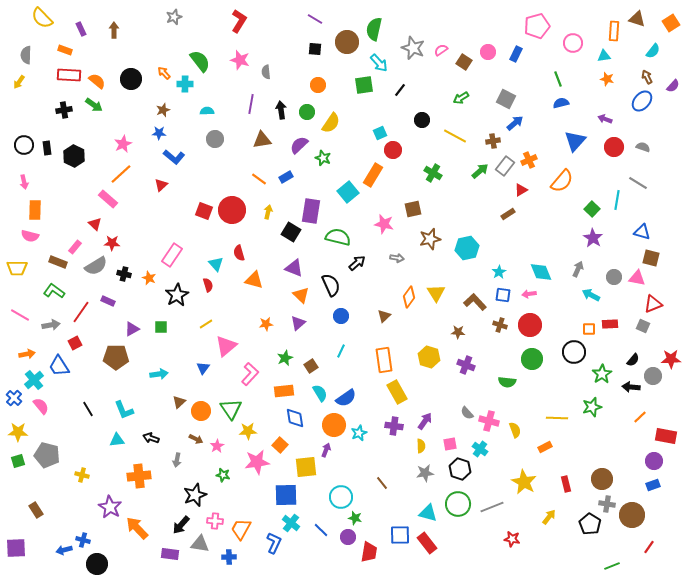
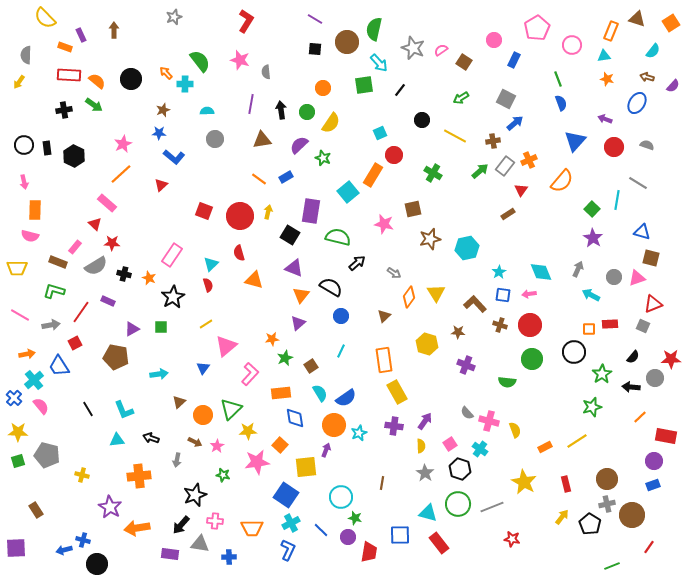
yellow semicircle at (42, 18): moved 3 px right
red L-shape at (239, 21): moved 7 px right
pink pentagon at (537, 26): moved 2 px down; rotated 15 degrees counterclockwise
purple rectangle at (81, 29): moved 6 px down
orange rectangle at (614, 31): moved 3 px left; rotated 18 degrees clockwise
pink circle at (573, 43): moved 1 px left, 2 px down
orange rectangle at (65, 50): moved 3 px up
pink circle at (488, 52): moved 6 px right, 12 px up
blue rectangle at (516, 54): moved 2 px left, 6 px down
orange arrow at (164, 73): moved 2 px right
brown arrow at (647, 77): rotated 48 degrees counterclockwise
orange circle at (318, 85): moved 5 px right, 3 px down
blue ellipse at (642, 101): moved 5 px left, 2 px down; rotated 10 degrees counterclockwise
blue semicircle at (561, 103): rotated 84 degrees clockwise
gray semicircle at (643, 147): moved 4 px right, 2 px up
red circle at (393, 150): moved 1 px right, 5 px down
red triangle at (521, 190): rotated 24 degrees counterclockwise
pink rectangle at (108, 199): moved 1 px left, 4 px down
red circle at (232, 210): moved 8 px right, 6 px down
black square at (291, 232): moved 1 px left, 3 px down
gray arrow at (397, 258): moved 3 px left, 15 px down; rotated 24 degrees clockwise
cyan triangle at (216, 264): moved 5 px left; rotated 28 degrees clockwise
pink triangle at (637, 278): rotated 30 degrees counterclockwise
black semicircle at (331, 285): moved 2 px down; rotated 35 degrees counterclockwise
green L-shape at (54, 291): rotated 20 degrees counterclockwise
black star at (177, 295): moved 4 px left, 2 px down
orange triangle at (301, 295): rotated 24 degrees clockwise
brown L-shape at (475, 302): moved 2 px down
orange star at (266, 324): moved 6 px right, 15 px down
brown pentagon at (116, 357): rotated 10 degrees clockwise
yellow hexagon at (429, 357): moved 2 px left, 13 px up
black semicircle at (633, 360): moved 3 px up
gray circle at (653, 376): moved 2 px right, 2 px down
orange rectangle at (284, 391): moved 3 px left, 2 px down
green triangle at (231, 409): rotated 20 degrees clockwise
orange circle at (201, 411): moved 2 px right, 4 px down
yellow line at (557, 418): moved 20 px right, 23 px down; rotated 35 degrees counterclockwise
brown arrow at (196, 439): moved 1 px left, 3 px down
pink square at (450, 444): rotated 24 degrees counterclockwise
gray star at (425, 473): rotated 30 degrees counterclockwise
brown circle at (602, 479): moved 5 px right
brown line at (382, 483): rotated 48 degrees clockwise
blue square at (286, 495): rotated 35 degrees clockwise
gray cross at (607, 504): rotated 21 degrees counterclockwise
yellow arrow at (549, 517): moved 13 px right
cyan cross at (291, 523): rotated 24 degrees clockwise
orange arrow at (137, 528): rotated 55 degrees counterclockwise
orange trapezoid at (241, 529): moved 11 px right, 1 px up; rotated 120 degrees counterclockwise
blue L-shape at (274, 543): moved 14 px right, 7 px down
red rectangle at (427, 543): moved 12 px right
